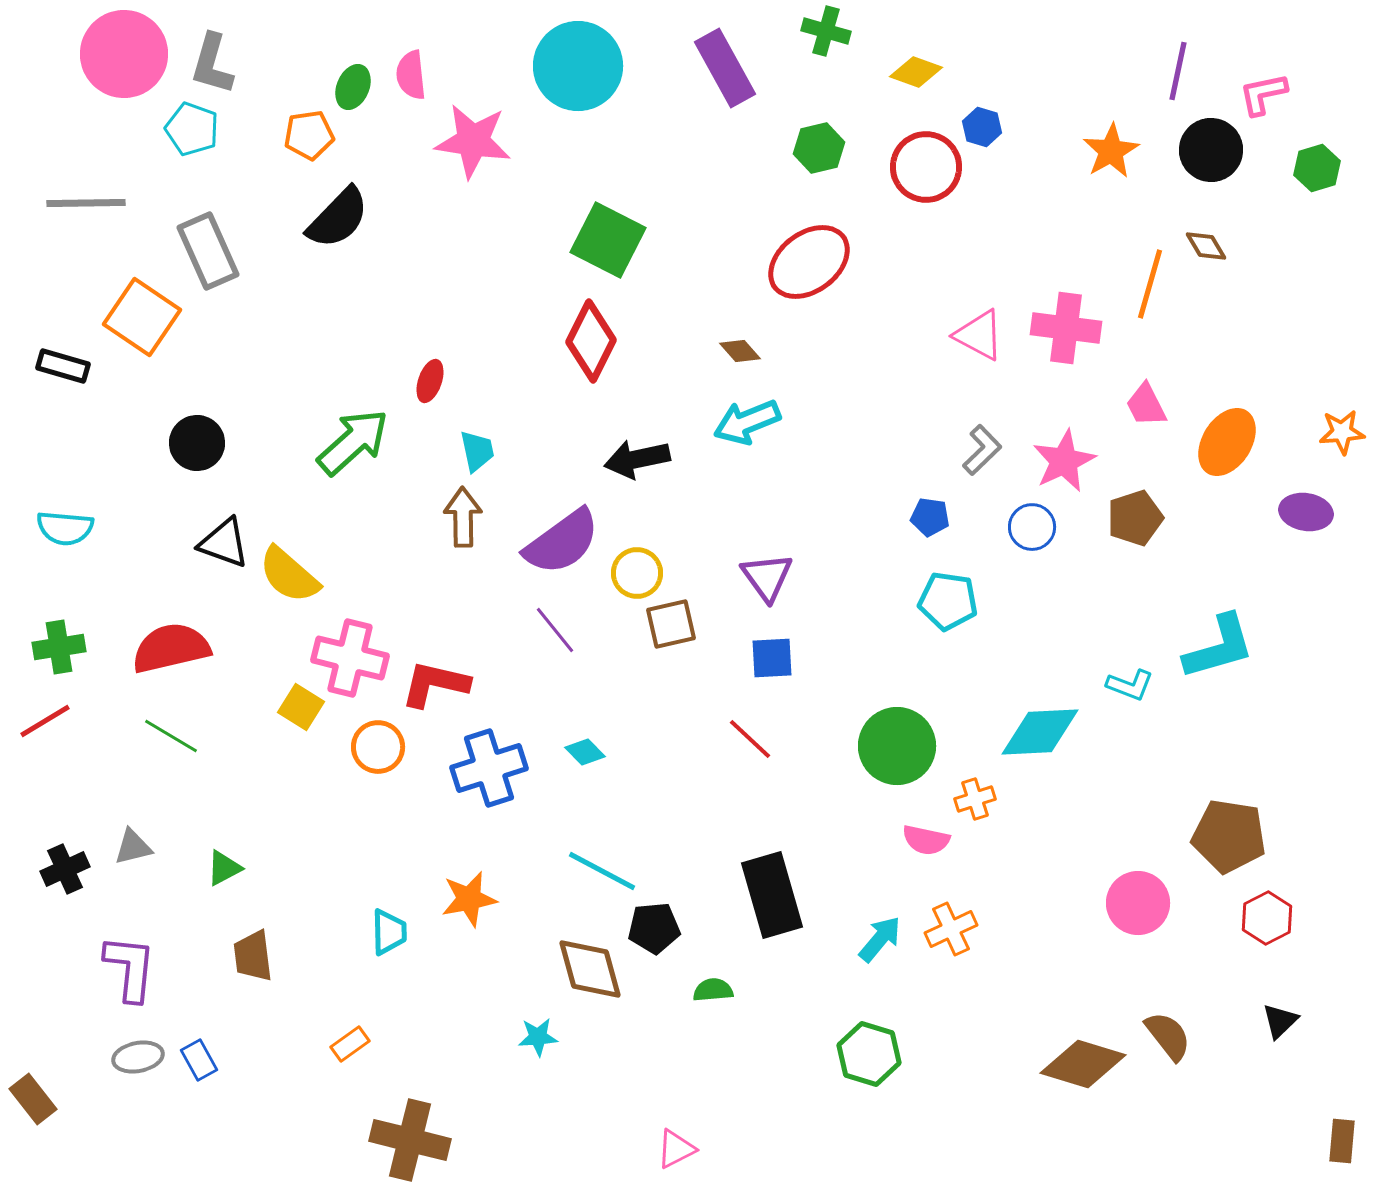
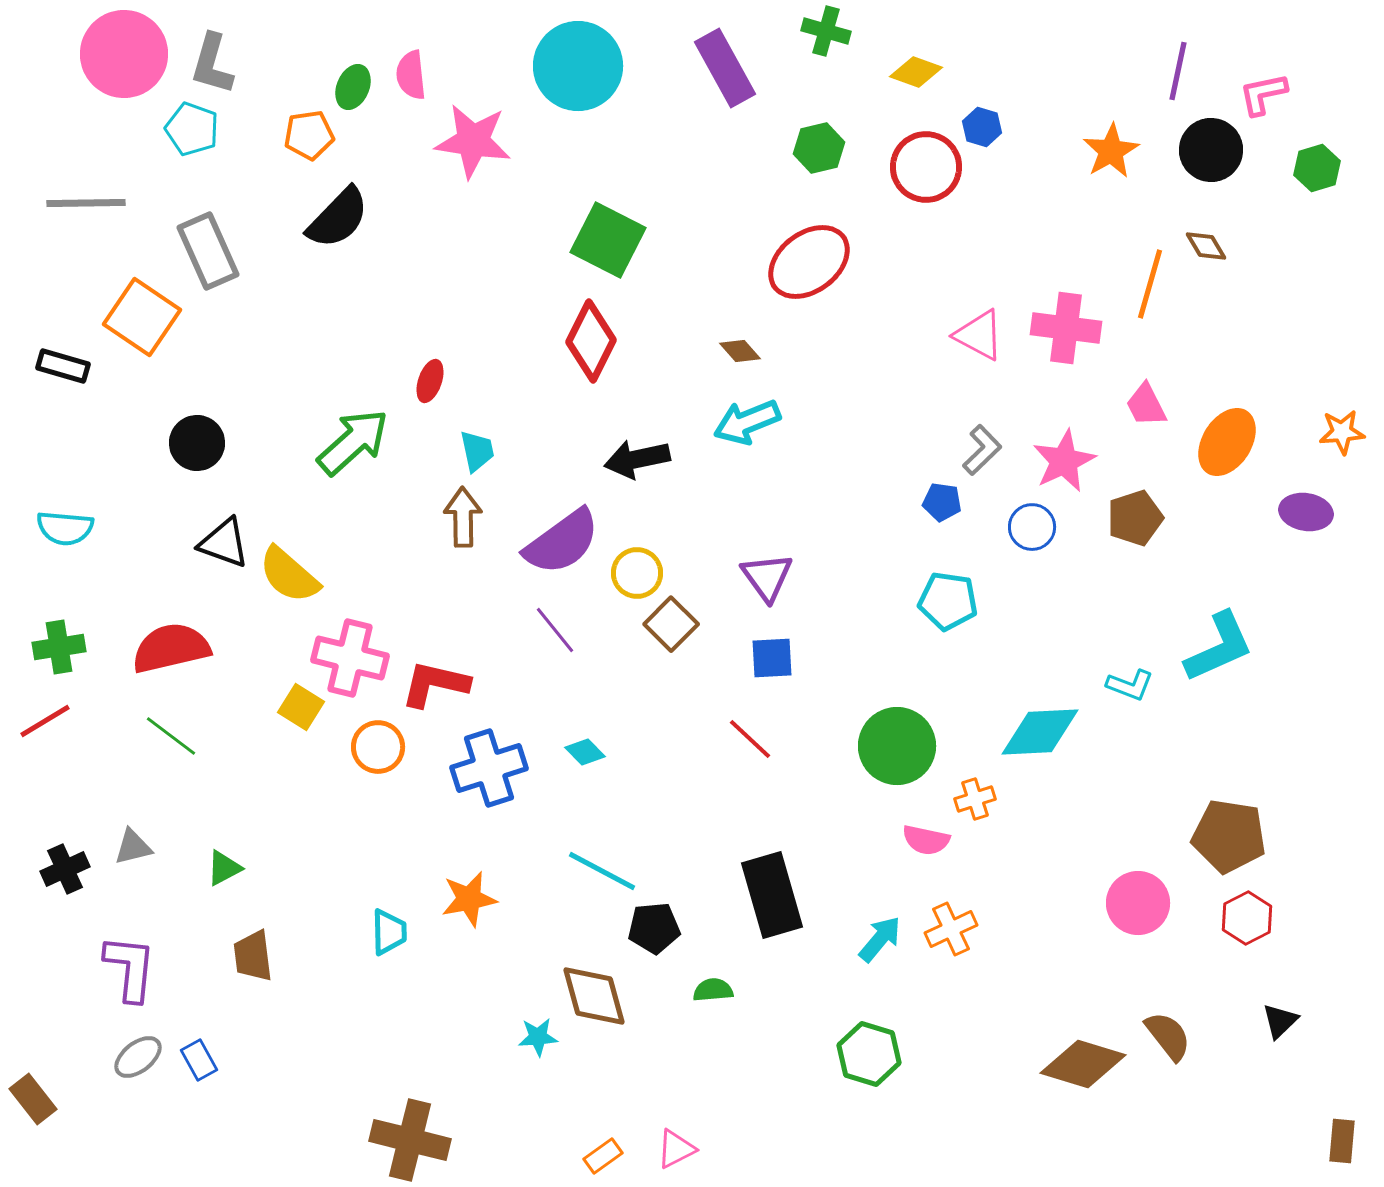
blue pentagon at (930, 517): moved 12 px right, 15 px up
brown square at (671, 624): rotated 32 degrees counterclockwise
cyan L-shape at (1219, 647): rotated 8 degrees counterclockwise
green line at (171, 736): rotated 6 degrees clockwise
red hexagon at (1267, 918): moved 20 px left
brown diamond at (590, 969): moved 4 px right, 27 px down
orange rectangle at (350, 1044): moved 253 px right, 112 px down
gray ellipse at (138, 1057): rotated 27 degrees counterclockwise
